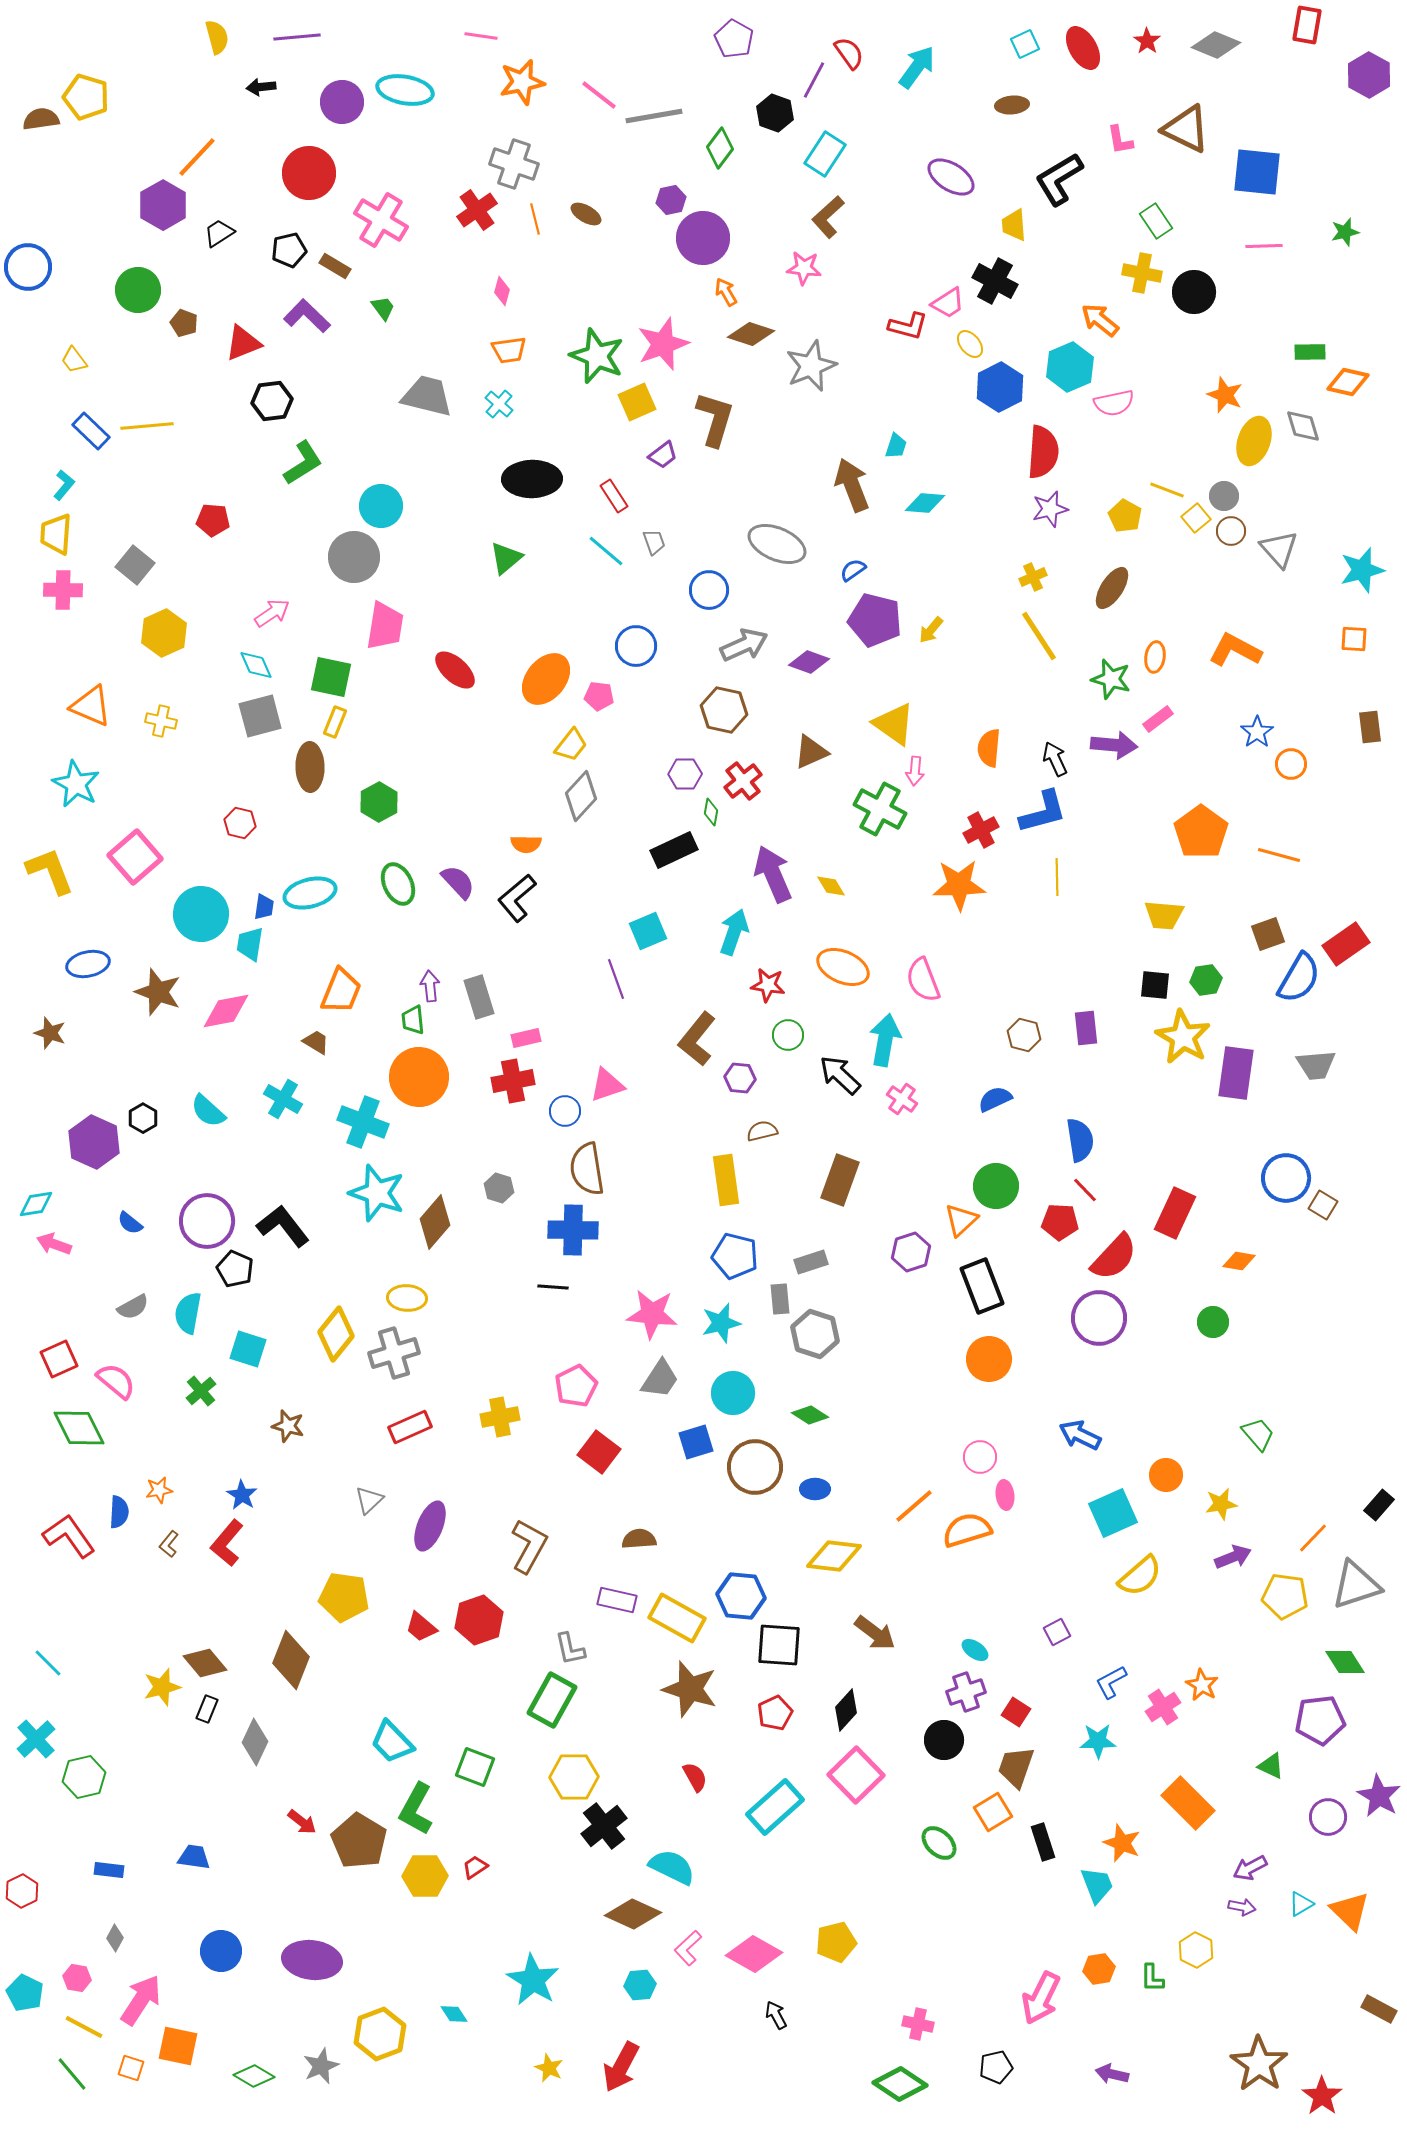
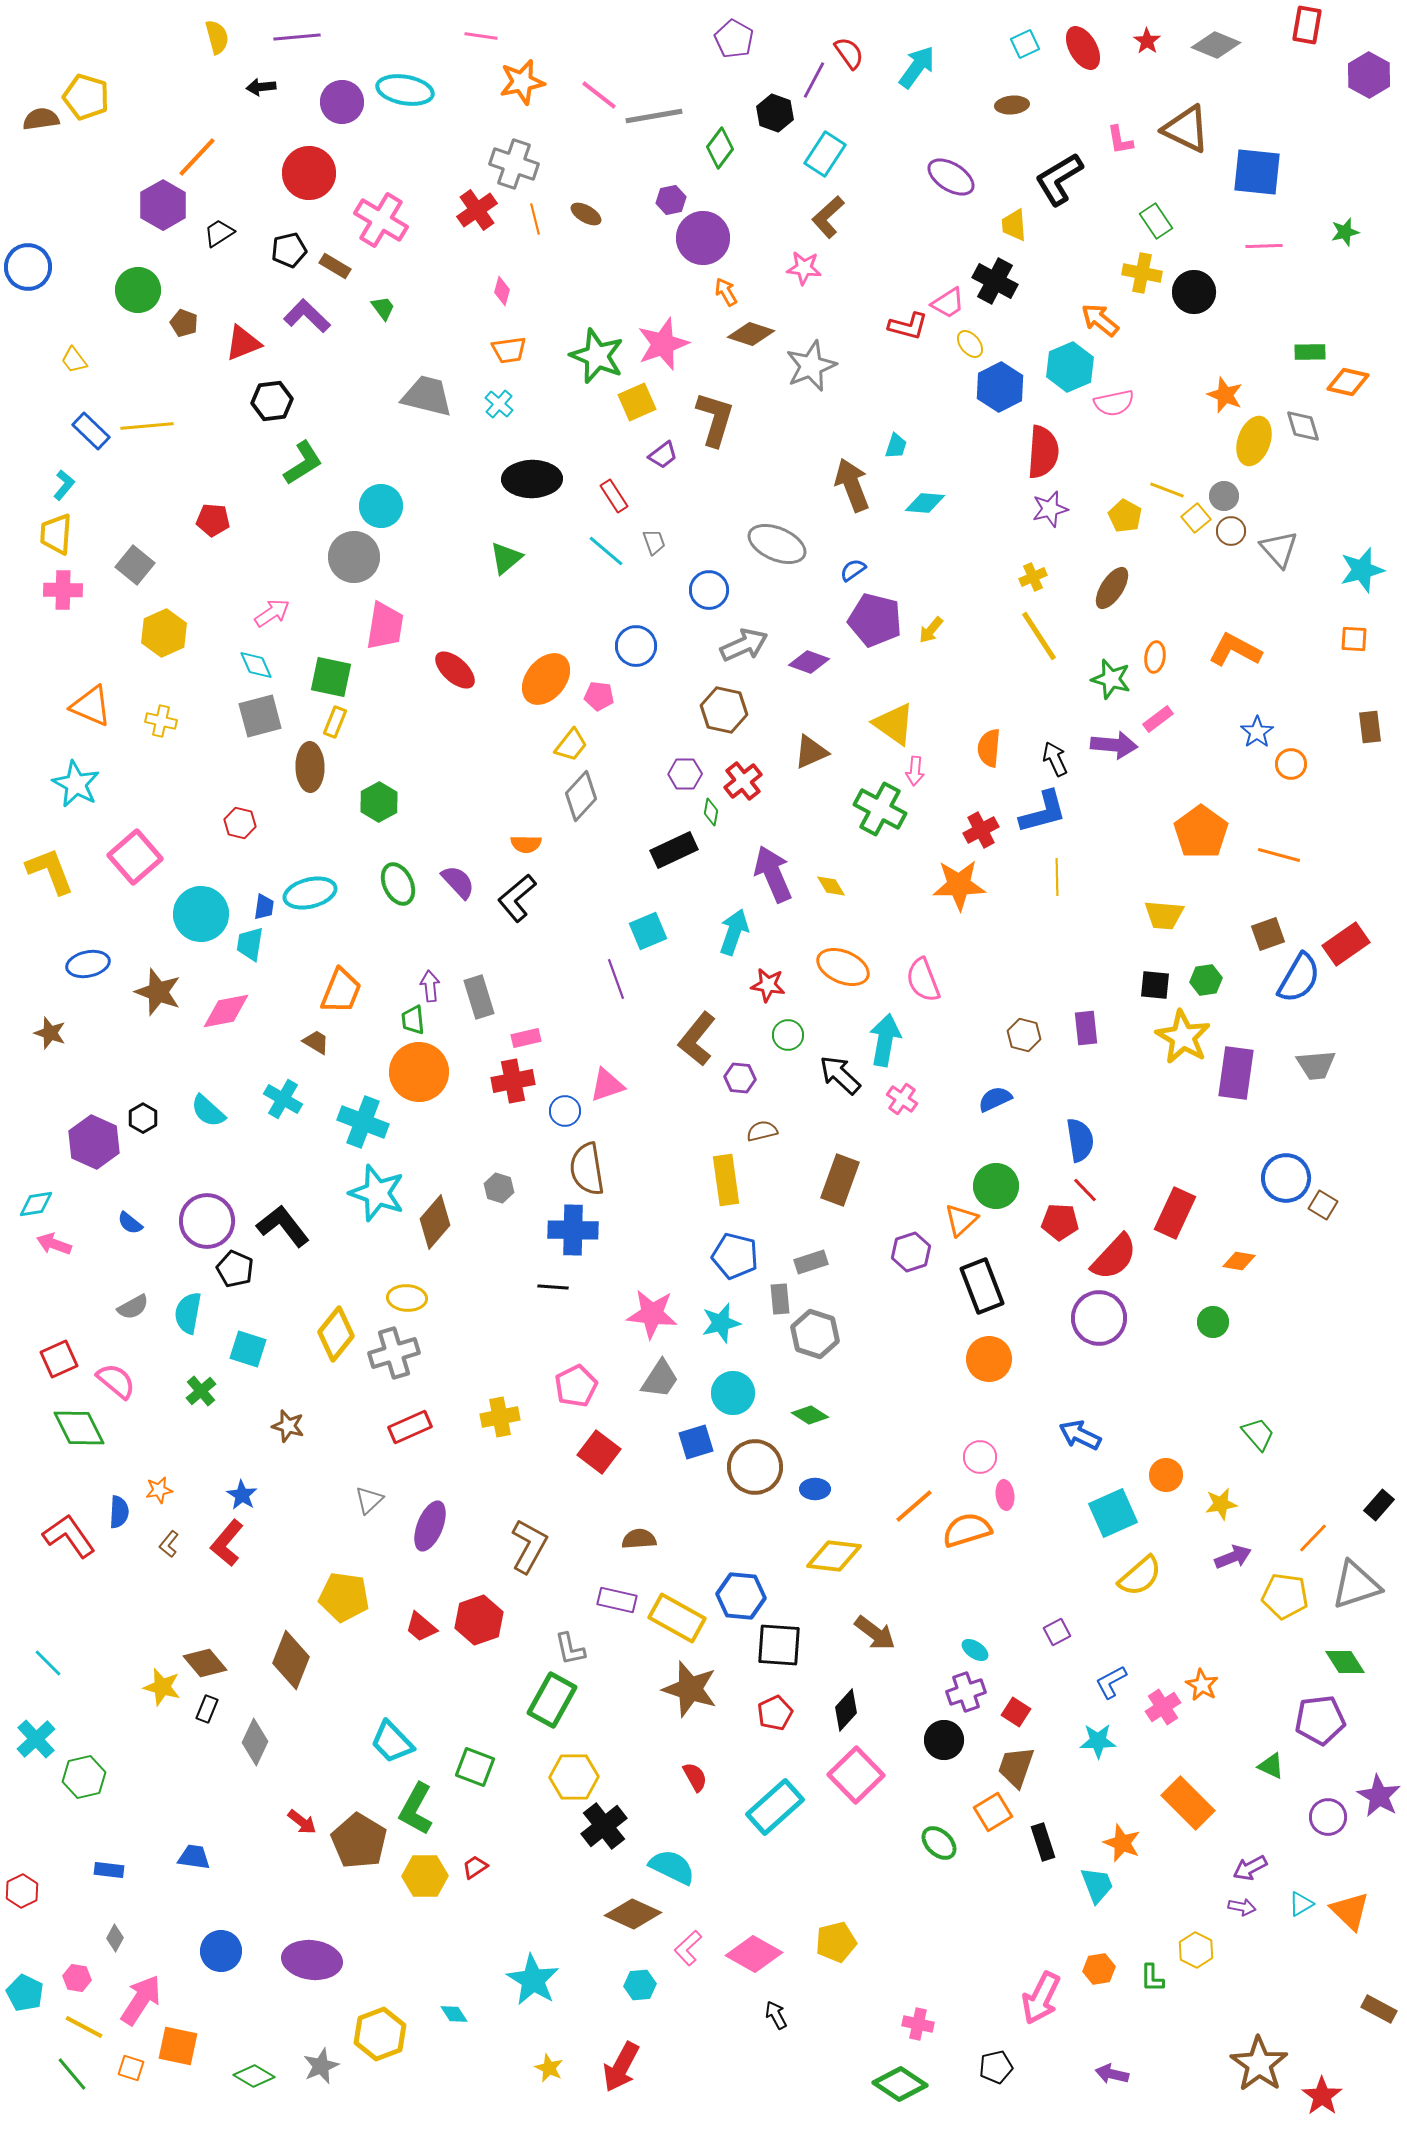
orange circle at (419, 1077): moved 5 px up
yellow star at (162, 1687): rotated 30 degrees clockwise
